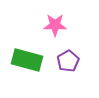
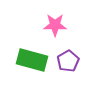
green rectangle: moved 5 px right
